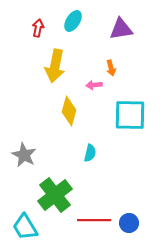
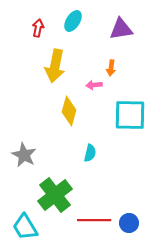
orange arrow: rotated 21 degrees clockwise
